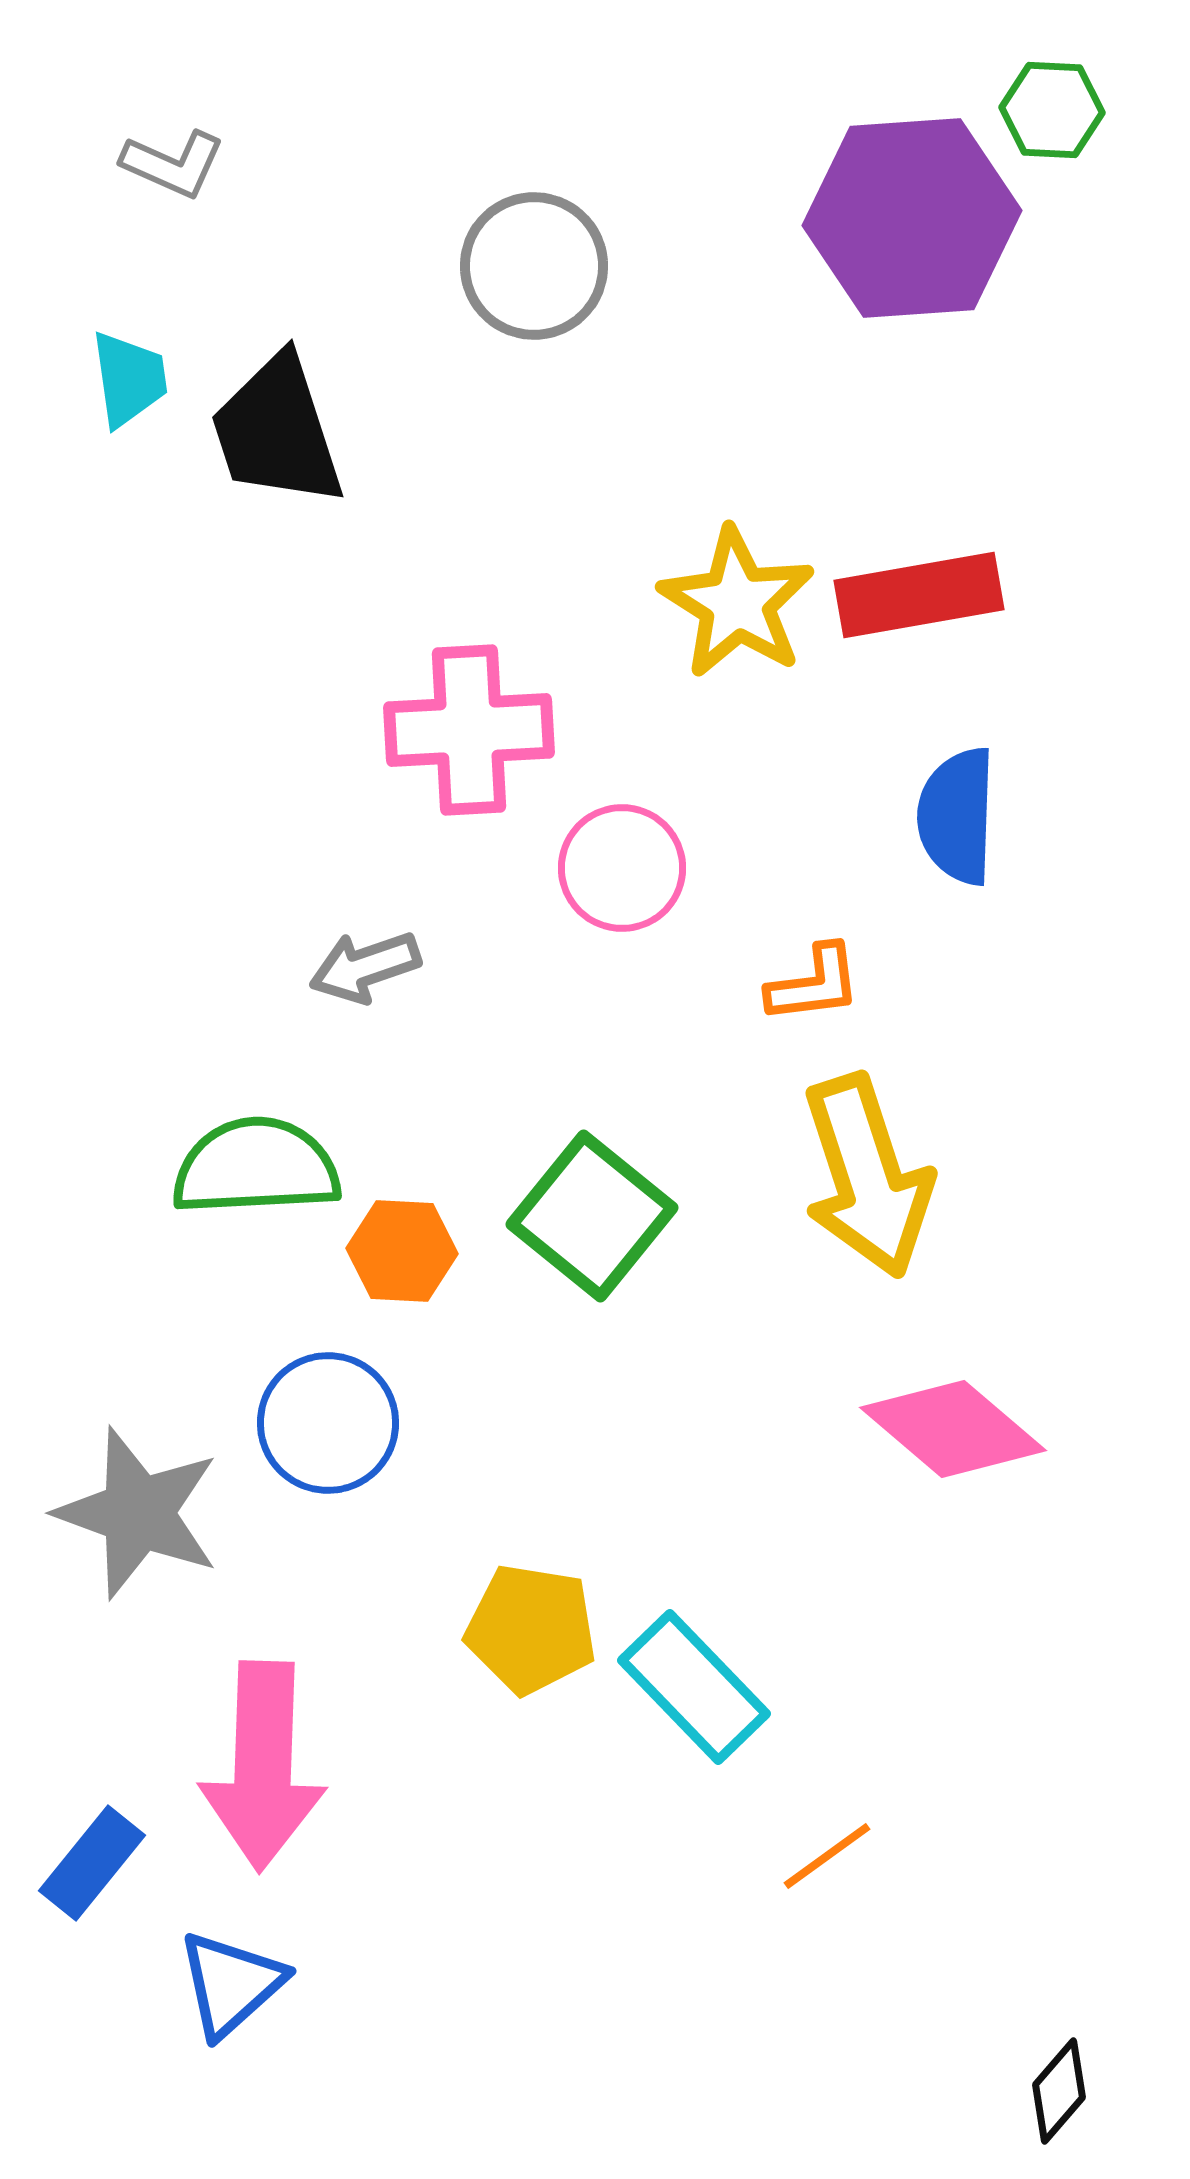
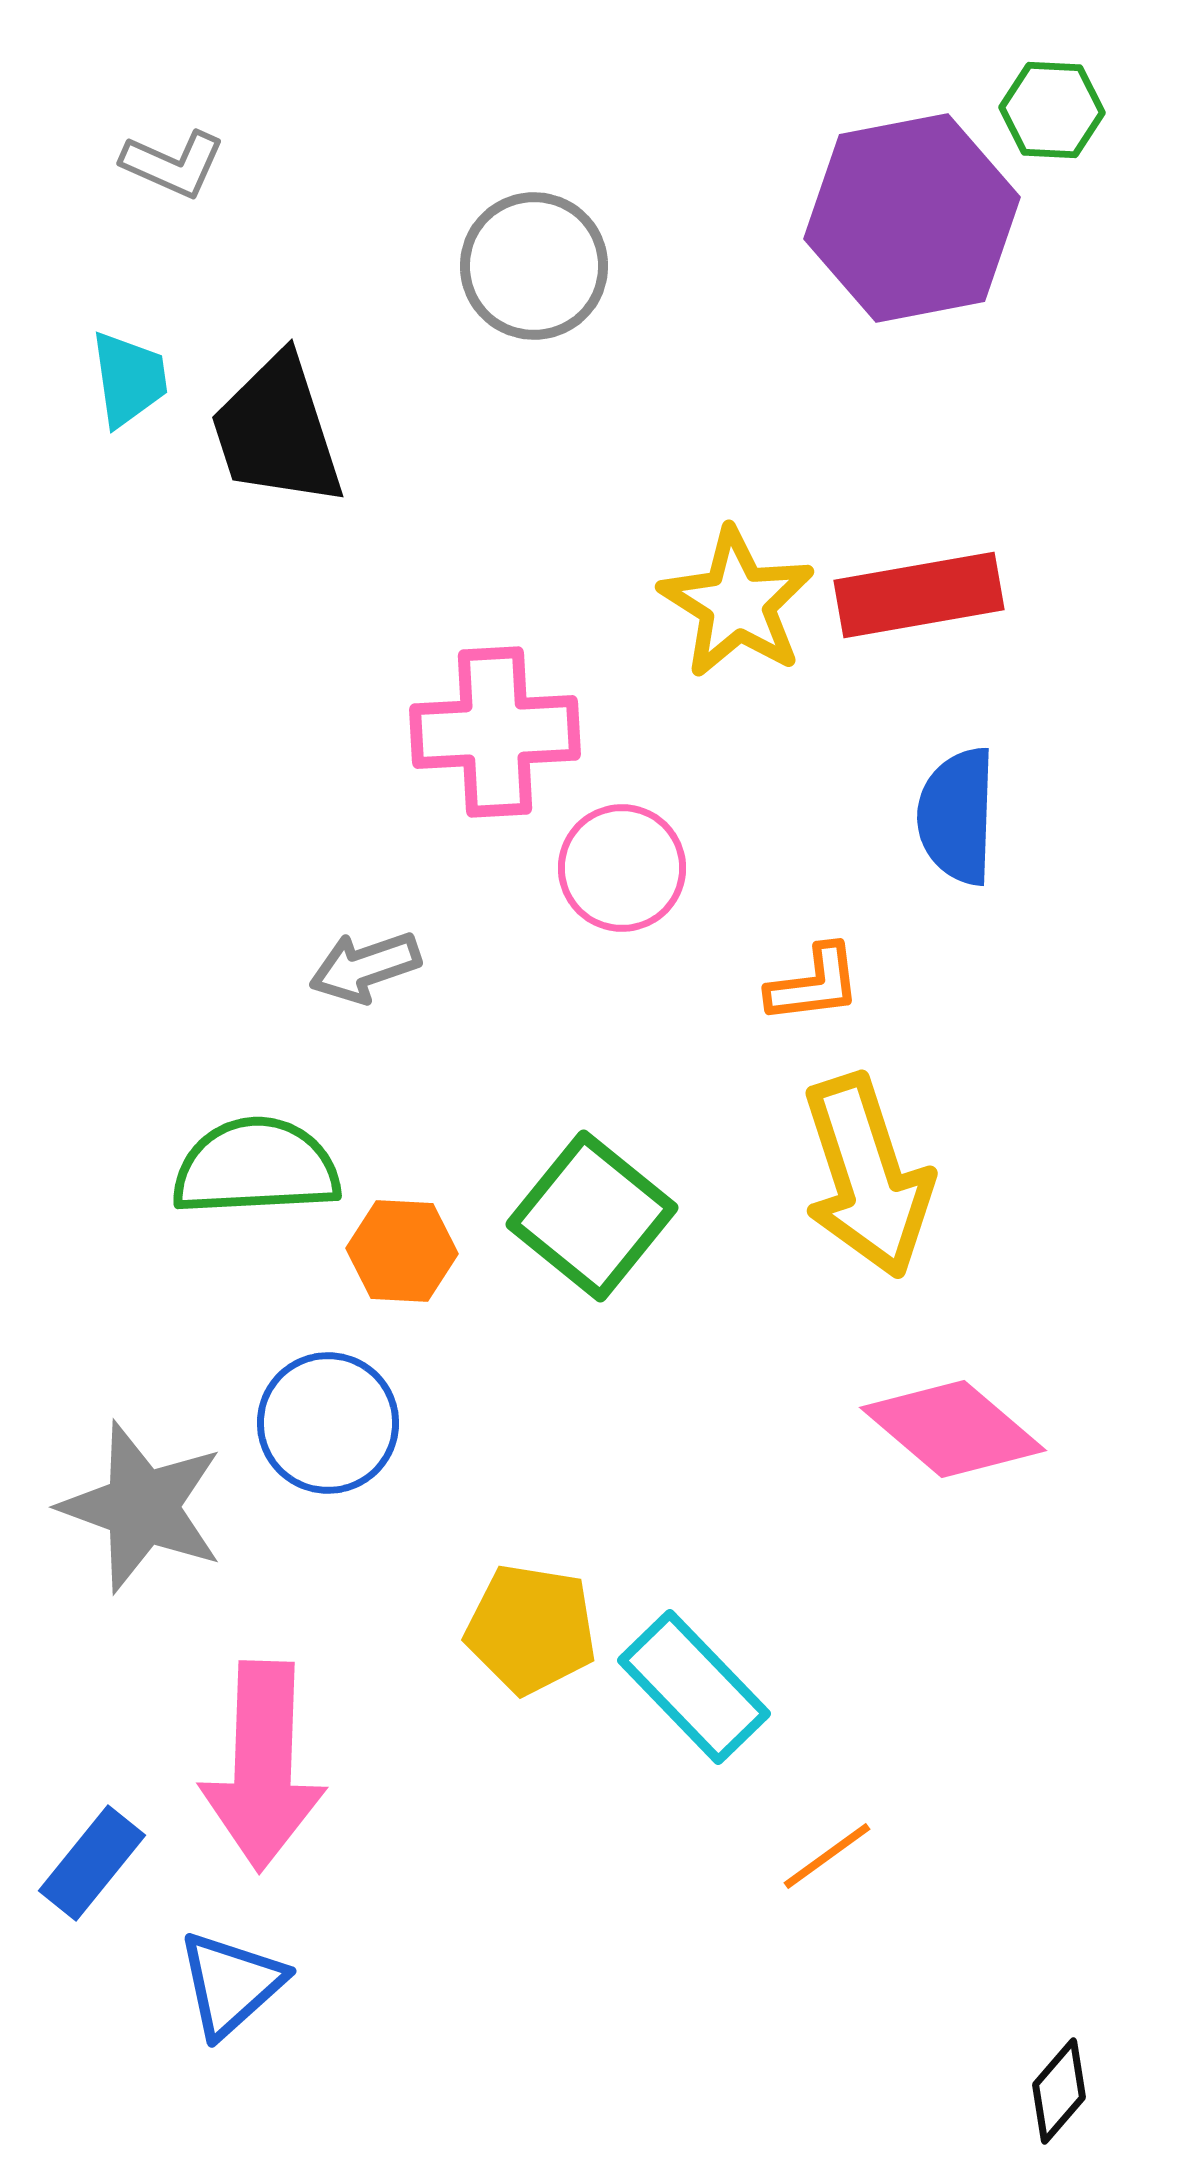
purple hexagon: rotated 7 degrees counterclockwise
pink cross: moved 26 px right, 2 px down
gray star: moved 4 px right, 6 px up
